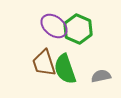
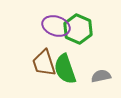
purple ellipse: moved 2 px right; rotated 20 degrees counterclockwise
